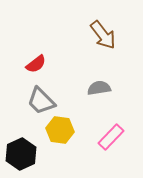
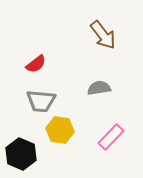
gray trapezoid: rotated 40 degrees counterclockwise
black hexagon: rotated 12 degrees counterclockwise
